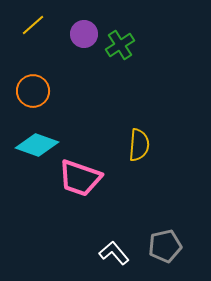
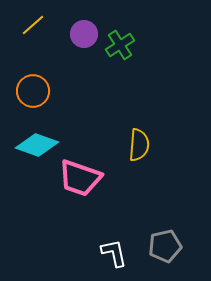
white L-shape: rotated 28 degrees clockwise
